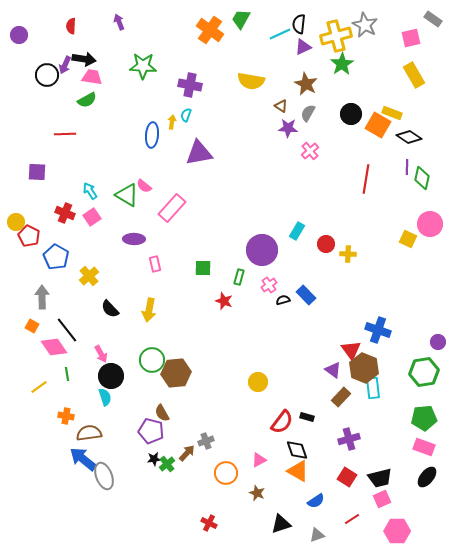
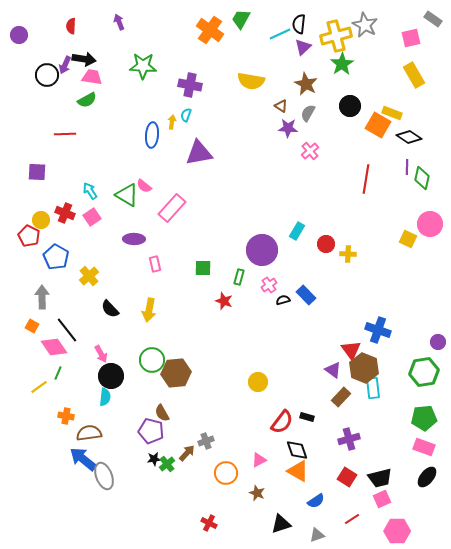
purple triangle at (303, 47): rotated 18 degrees counterclockwise
black circle at (351, 114): moved 1 px left, 8 px up
yellow circle at (16, 222): moved 25 px right, 2 px up
green line at (67, 374): moved 9 px left, 1 px up; rotated 32 degrees clockwise
cyan semicircle at (105, 397): rotated 24 degrees clockwise
